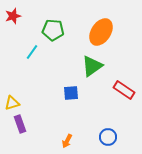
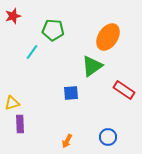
orange ellipse: moved 7 px right, 5 px down
purple rectangle: rotated 18 degrees clockwise
